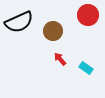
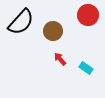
black semicircle: moved 2 px right; rotated 24 degrees counterclockwise
